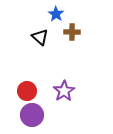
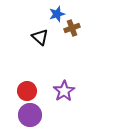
blue star: moved 1 px right; rotated 21 degrees clockwise
brown cross: moved 4 px up; rotated 21 degrees counterclockwise
purple circle: moved 2 px left
